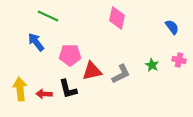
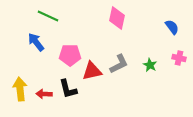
pink cross: moved 2 px up
green star: moved 2 px left
gray L-shape: moved 2 px left, 10 px up
